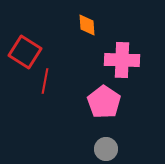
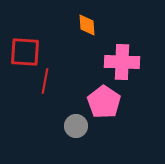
red square: rotated 28 degrees counterclockwise
pink cross: moved 2 px down
gray circle: moved 30 px left, 23 px up
